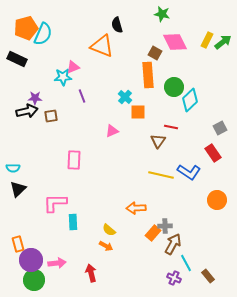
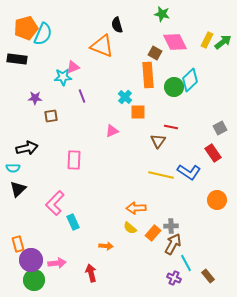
black rectangle at (17, 59): rotated 18 degrees counterclockwise
cyan diamond at (190, 100): moved 20 px up
black arrow at (27, 111): moved 37 px down
pink L-shape at (55, 203): rotated 45 degrees counterclockwise
cyan rectangle at (73, 222): rotated 21 degrees counterclockwise
gray cross at (165, 226): moved 6 px right
yellow semicircle at (109, 230): moved 21 px right, 2 px up
orange arrow at (106, 246): rotated 24 degrees counterclockwise
